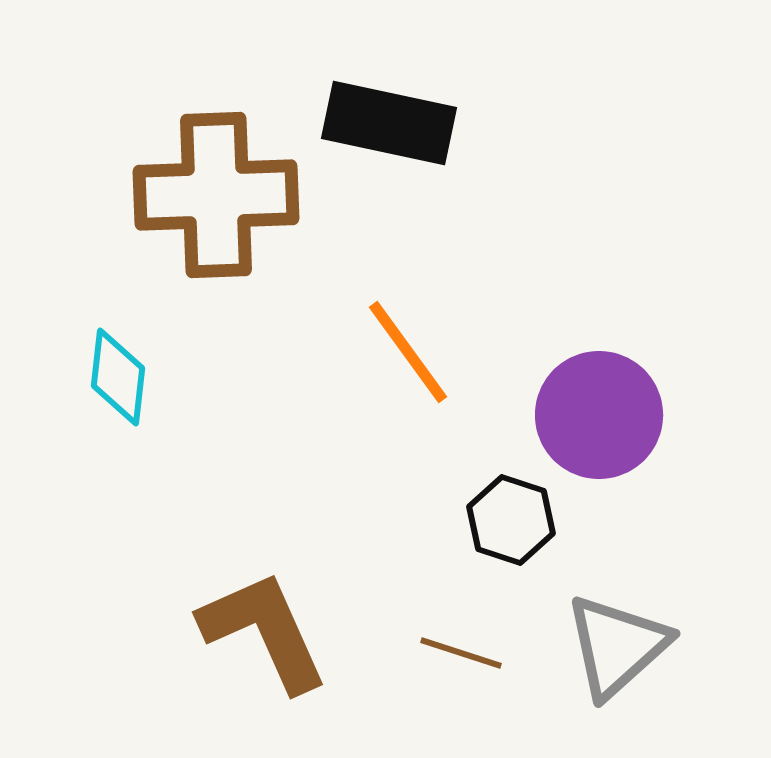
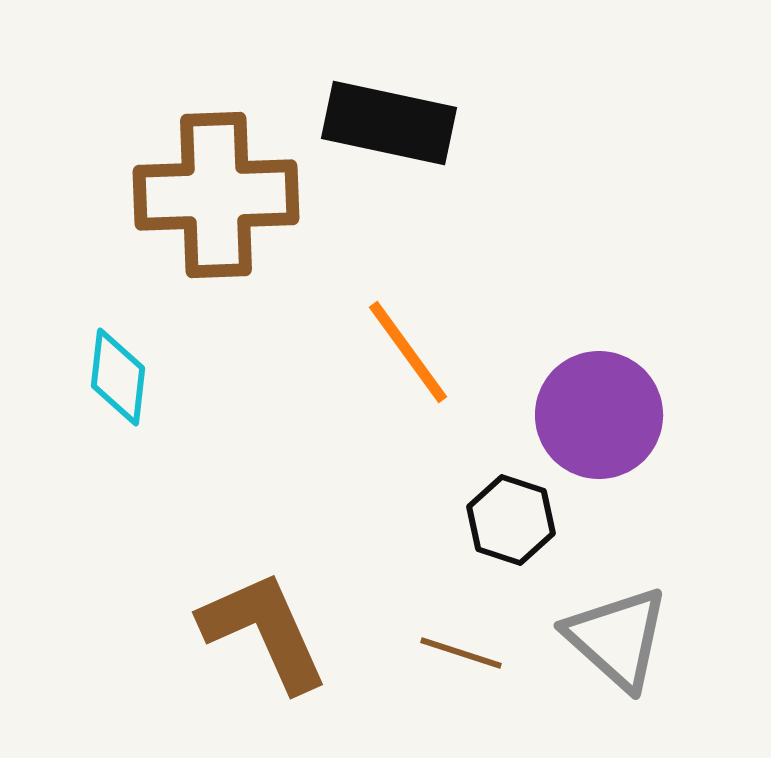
gray triangle: moved 8 px up; rotated 36 degrees counterclockwise
